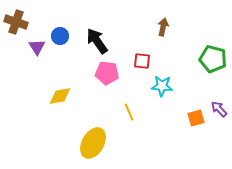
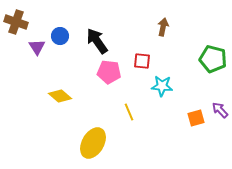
pink pentagon: moved 2 px right, 1 px up
yellow diamond: rotated 50 degrees clockwise
purple arrow: moved 1 px right, 1 px down
